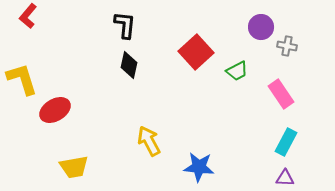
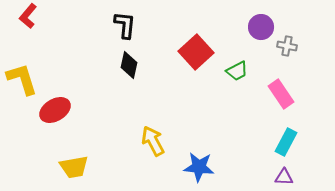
yellow arrow: moved 4 px right
purple triangle: moved 1 px left, 1 px up
